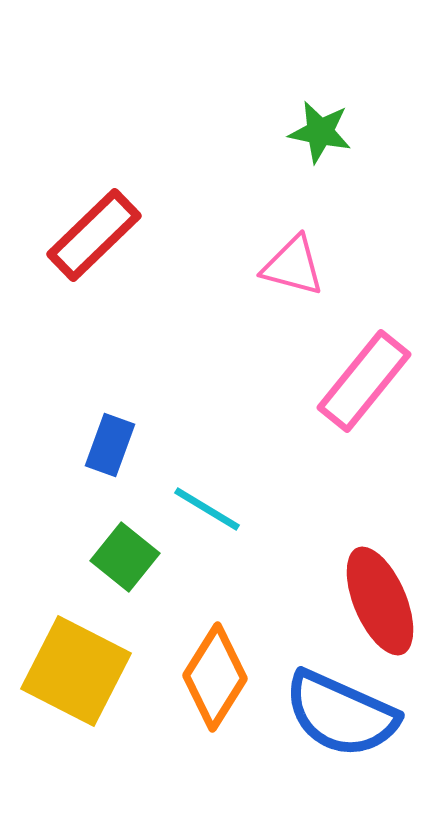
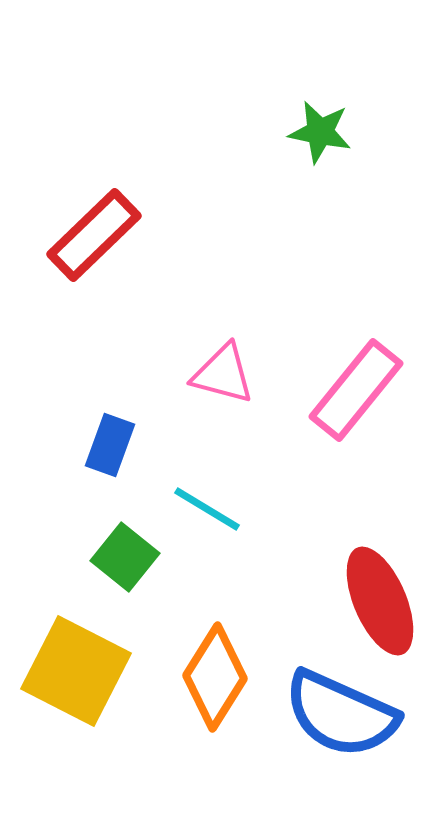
pink triangle: moved 70 px left, 108 px down
pink rectangle: moved 8 px left, 9 px down
